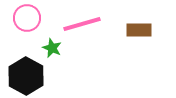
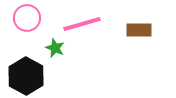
green star: moved 3 px right
